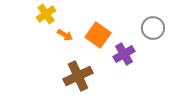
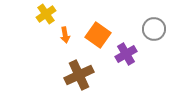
gray circle: moved 1 px right, 1 px down
orange arrow: rotated 49 degrees clockwise
purple cross: moved 2 px right
brown cross: moved 1 px right, 1 px up
